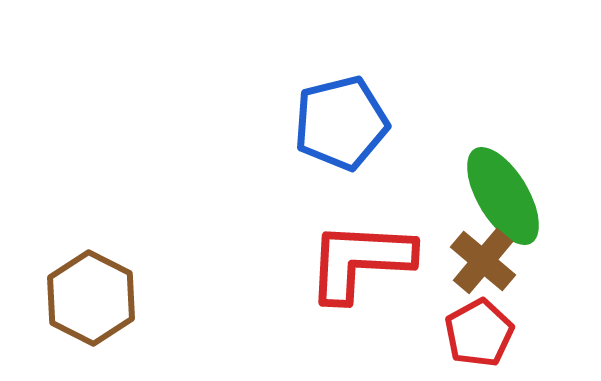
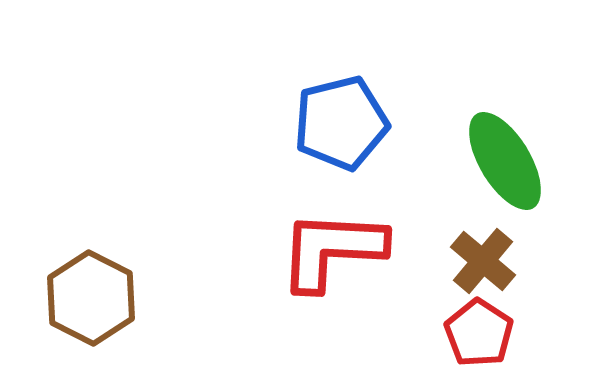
green ellipse: moved 2 px right, 35 px up
red L-shape: moved 28 px left, 11 px up
red pentagon: rotated 10 degrees counterclockwise
